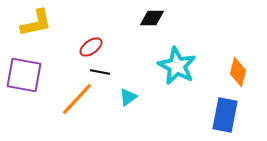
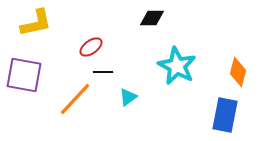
black line: moved 3 px right; rotated 12 degrees counterclockwise
orange line: moved 2 px left
